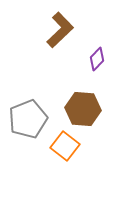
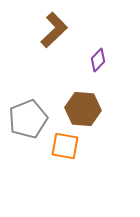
brown L-shape: moved 6 px left
purple diamond: moved 1 px right, 1 px down
orange square: rotated 28 degrees counterclockwise
